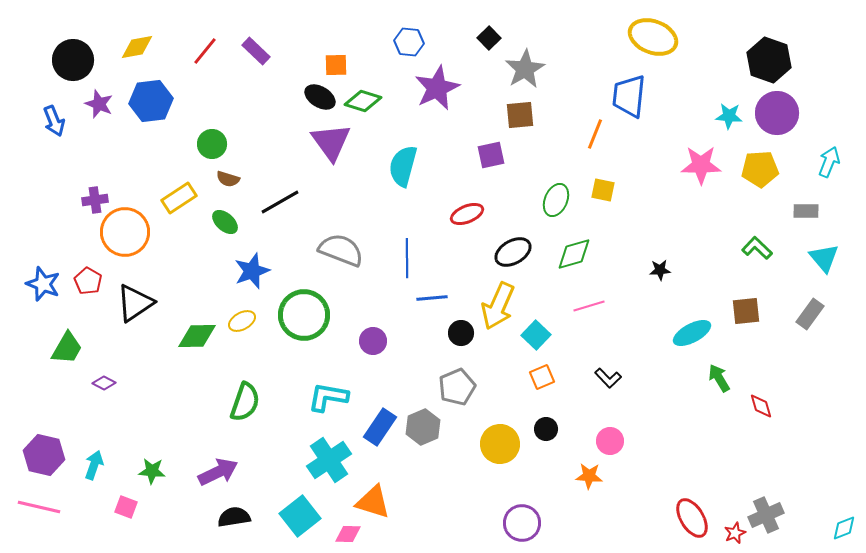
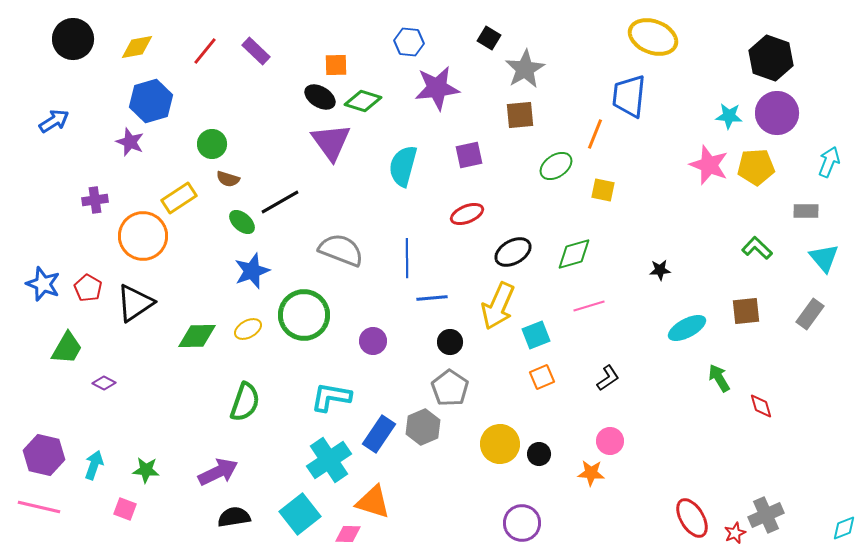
black square at (489, 38): rotated 15 degrees counterclockwise
black circle at (73, 60): moved 21 px up
black hexagon at (769, 60): moved 2 px right, 2 px up
purple star at (437, 88): rotated 18 degrees clockwise
blue hexagon at (151, 101): rotated 9 degrees counterclockwise
purple star at (99, 104): moved 31 px right, 38 px down
blue arrow at (54, 121): rotated 100 degrees counterclockwise
purple square at (491, 155): moved 22 px left
pink star at (701, 165): moved 8 px right; rotated 21 degrees clockwise
yellow pentagon at (760, 169): moved 4 px left, 2 px up
green ellipse at (556, 200): moved 34 px up; rotated 32 degrees clockwise
green ellipse at (225, 222): moved 17 px right
orange circle at (125, 232): moved 18 px right, 4 px down
red pentagon at (88, 281): moved 7 px down
yellow ellipse at (242, 321): moved 6 px right, 8 px down
black circle at (461, 333): moved 11 px left, 9 px down
cyan ellipse at (692, 333): moved 5 px left, 5 px up
cyan square at (536, 335): rotated 24 degrees clockwise
black L-shape at (608, 378): rotated 80 degrees counterclockwise
gray pentagon at (457, 387): moved 7 px left, 1 px down; rotated 15 degrees counterclockwise
cyan L-shape at (328, 397): moved 3 px right
blue rectangle at (380, 427): moved 1 px left, 7 px down
black circle at (546, 429): moved 7 px left, 25 px down
green star at (152, 471): moved 6 px left, 1 px up
orange star at (589, 476): moved 2 px right, 3 px up
pink square at (126, 507): moved 1 px left, 2 px down
cyan square at (300, 516): moved 2 px up
